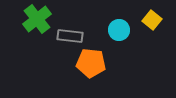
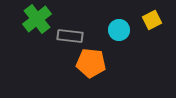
yellow square: rotated 24 degrees clockwise
